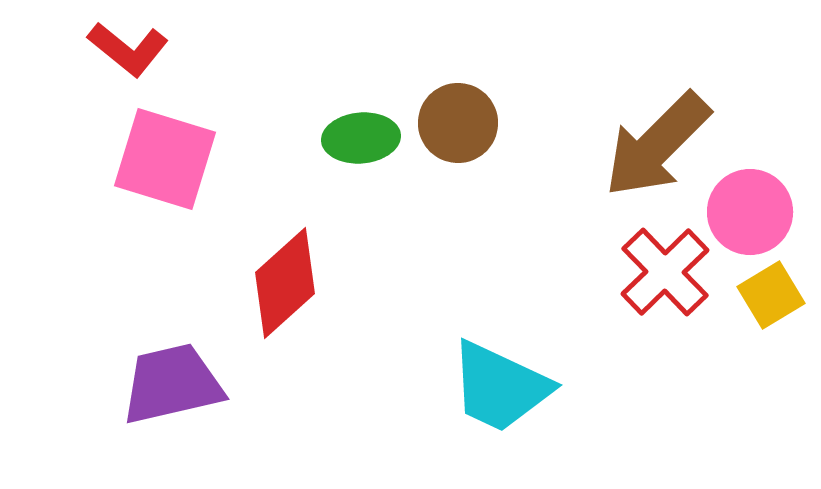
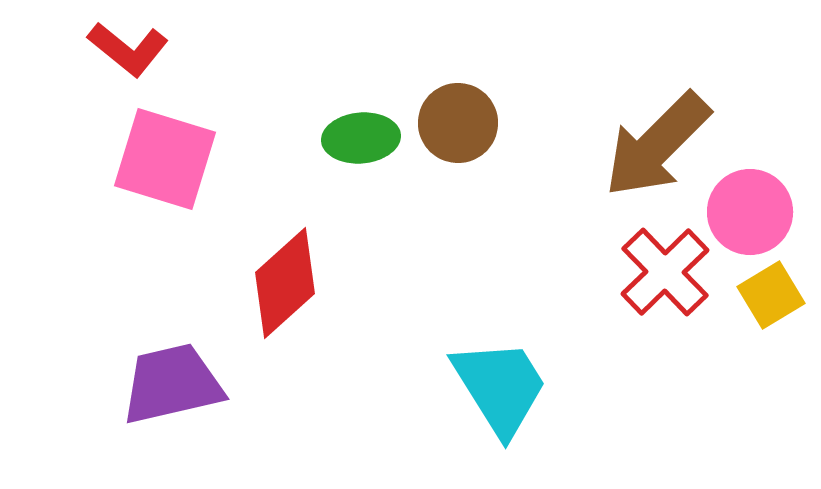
cyan trapezoid: rotated 147 degrees counterclockwise
